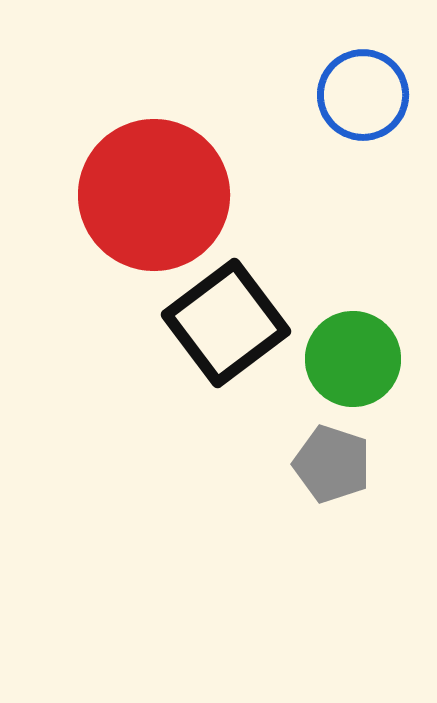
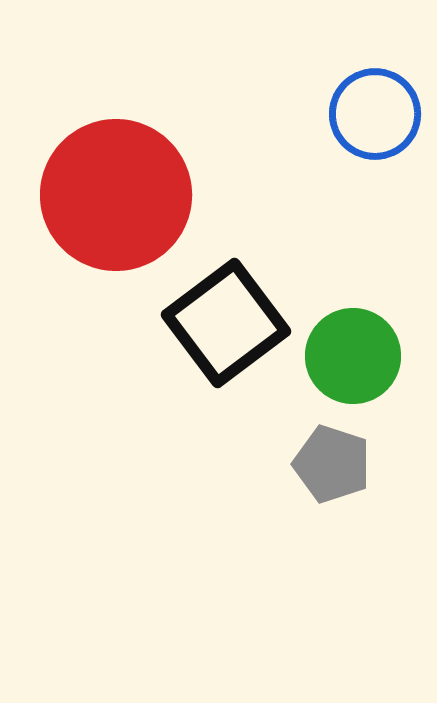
blue circle: moved 12 px right, 19 px down
red circle: moved 38 px left
green circle: moved 3 px up
